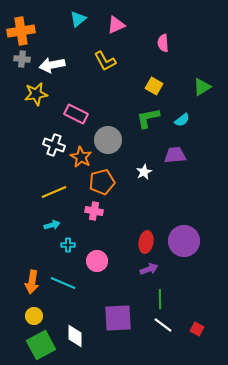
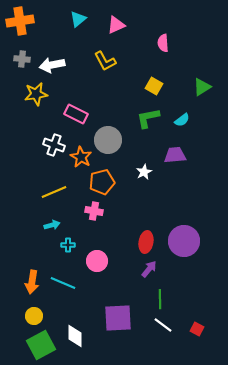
orange cross: moved 1 px left, 10 px up
purple arrow: rotated 30 degrees counterclockwise
